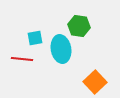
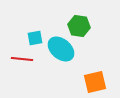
cyan ellipse: rotated 40 degrees counterclockwise
orange square: rotated 30 degrees clockwise
